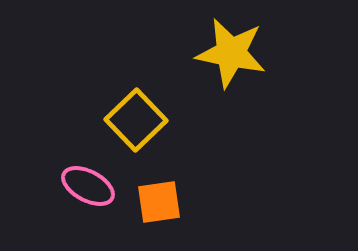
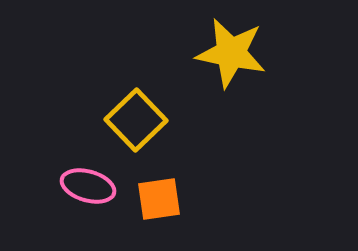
pink ellipse: rotated 12 degrees counterclockwise
orange square: moved 3 px up
